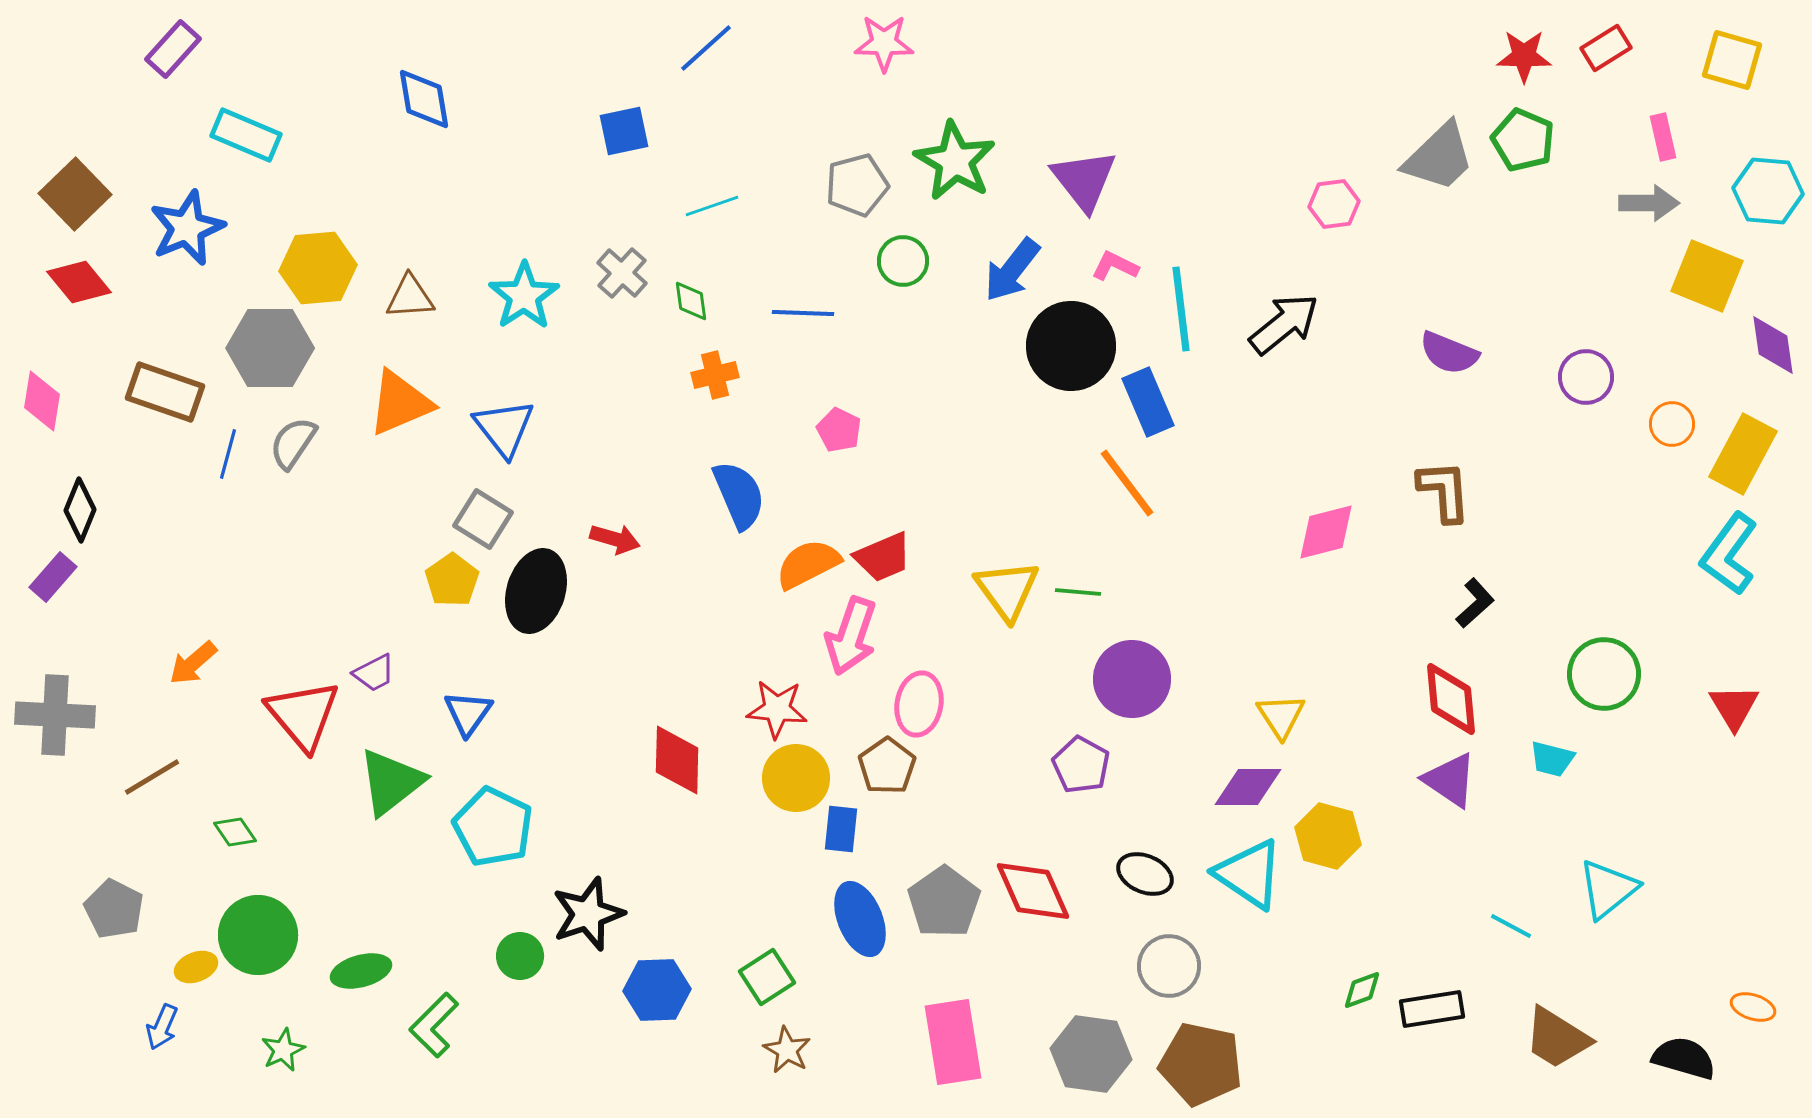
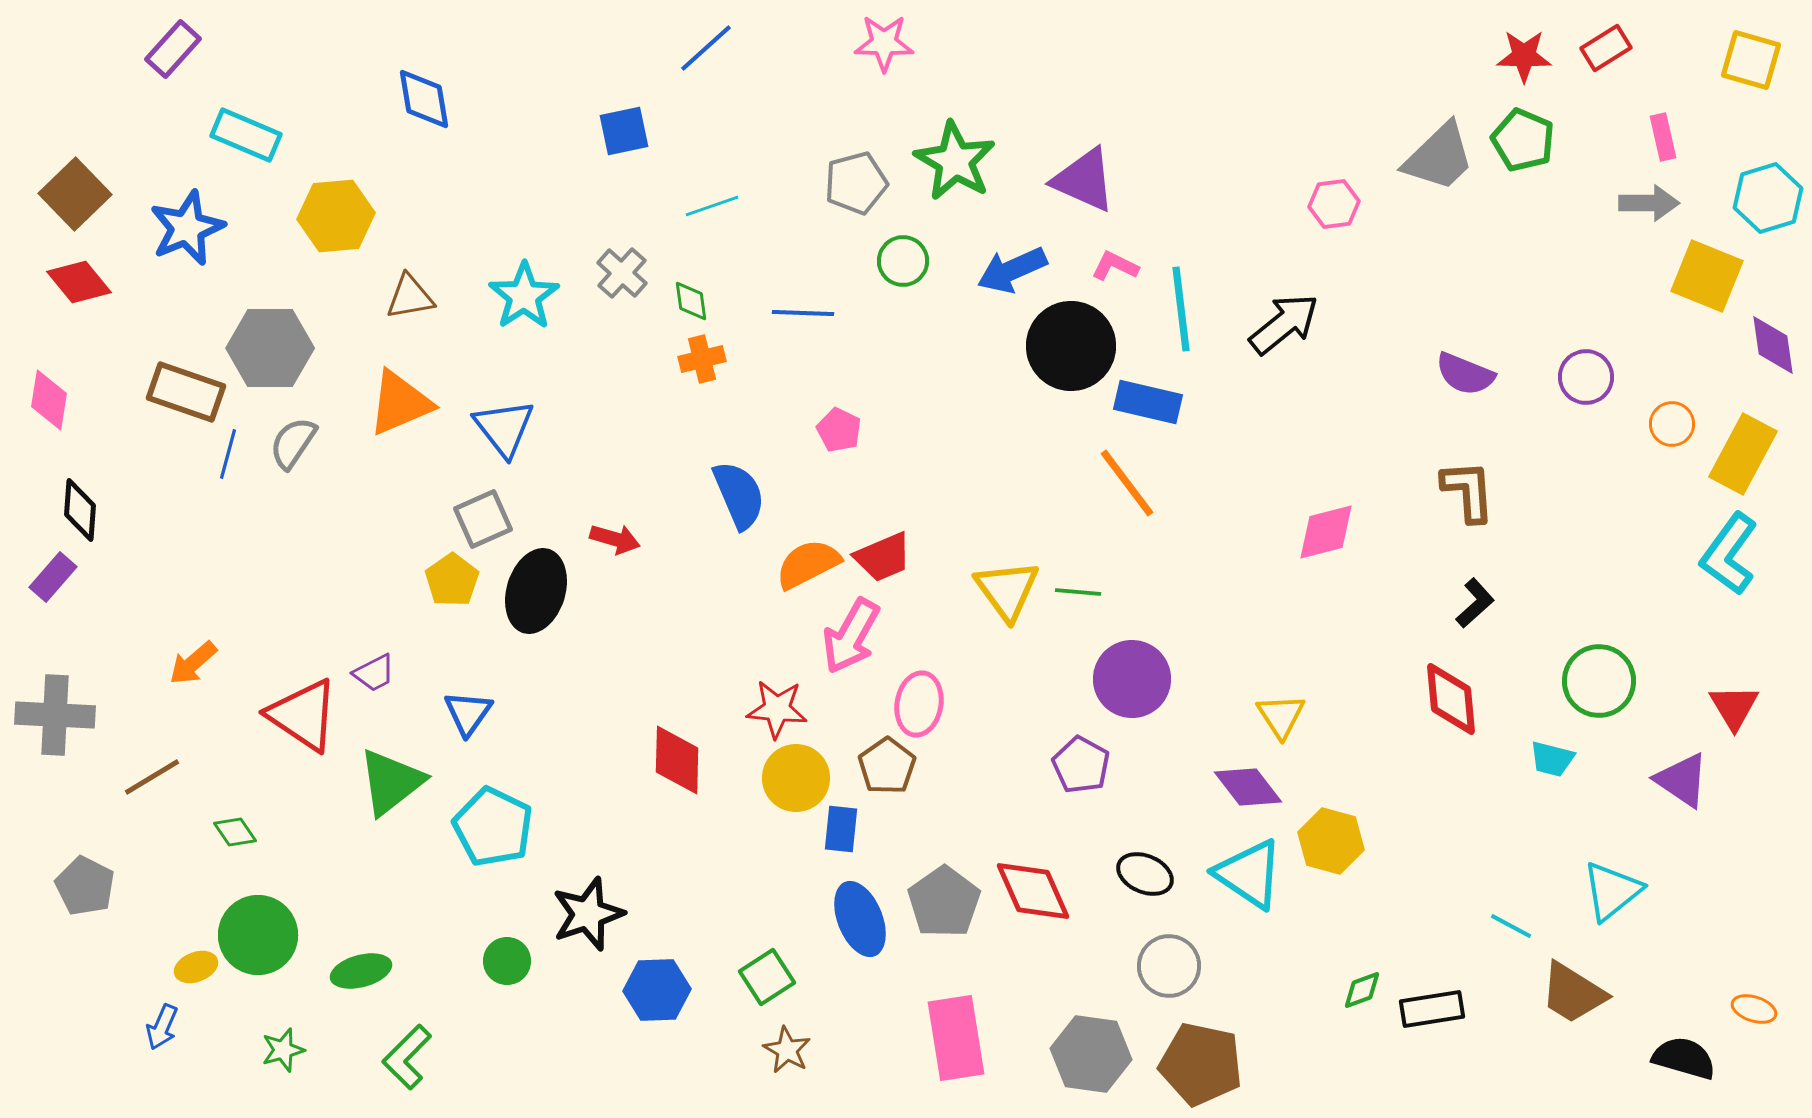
yellow square at (1732, 60): moved 19 px right
purple triangle at (1084, 180): rotated 28 degrees counterclockwise
gray pentagon at (857, 185): moved 1 px left, 2 px up
cyan hexagon at (1768, 191): moved 7 px down; rotated 22 degrees counterclockwise
yellow hexagon at (318, 268): moved 18 px right, 52 px up
blue arrow at (1012, 270): rotated 28 degrees clockwise
brown triangle at (410, 297): rotated 6 degrees counterclockwise
purple semicircle at (1449, 353): moved 16 px right, 21 px down
orange cross at (715, 375): moved 13 px left, 16 px up
brown rectangle at (165, 392): moved 21 px right
pink diamond at (42, 401): moved 7 px right, 1 px up
blue rectangle at (1148, 402): rotated 54 degrees counterclockwise
brown L-shape at (1444, 491): moved 24 px right
black diamond at (80, 510): rotated 18 degrees counterclockwise
gray square at (483, 519): rotated 34 degrees clockwise
pink arrow at (851, 636): rotated 10 degrees clockwise
green circle at (1604, 674): moved 5 px left, 7 px down
red triangle at (303, 715): rotated 16 degrees counterclockwise
purple triangle at (1450, 780): moved 232 px right
purple diamond at (1248, 787): rotated 52 degrees clockwise
yellow hexagon at (1328, 836): moved 3 px right, 5 px down
cyan triangle at (1608, 889): moved 4 px right, 2 px down
gray pentagon at (114, 909): moved 29 px left, 23 px up
green circle at (520, 956): moved 13 px left, 5 px down
orange ellipse at (1753, 1007): moved 1 px right, 2 px down
green L-shape at (434, 1025): moved 27 px left, 32 px down
brown trapezoid at (1557, 1038): moved 16 px right, 45 px up
pink rectangle at (953, 1042): moved 3 px right, 4 px up
green star at (283, 1050): rotated 9 degrees clockwise
